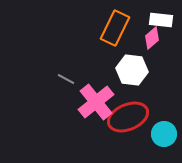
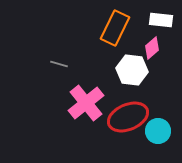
pink diamond: moved 10 px down
gray line: moved 7 px left, 15 px up; rotated 12 degrees counterclockwise
pink cross: moved 10 px left, 1 px down
cyan circle: moved 6 px left, 3 px up
